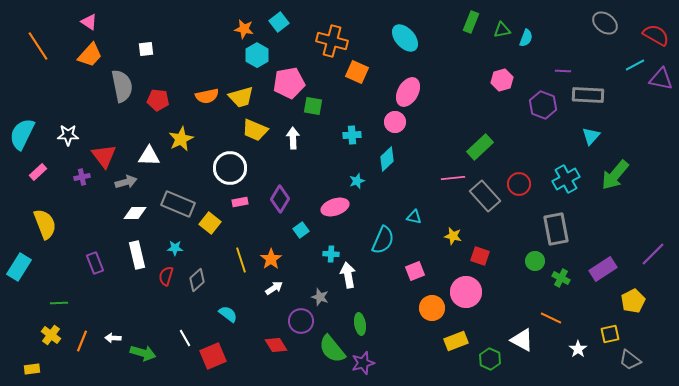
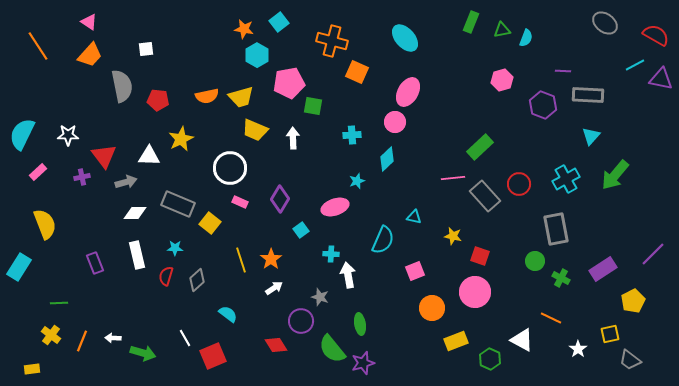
pink rectangle at (240, 202): rotated 35 degrees clockwise
pink circle at (466, 292): moved 9 px right
